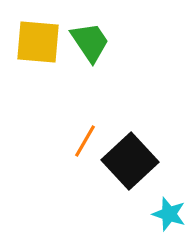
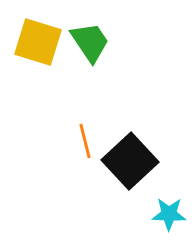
yellow square: rotated 12 degrees clockwise
orange line: rotated 44 degrees counterclockwise
cyan star: rotated 16 degrees counterclockwise
